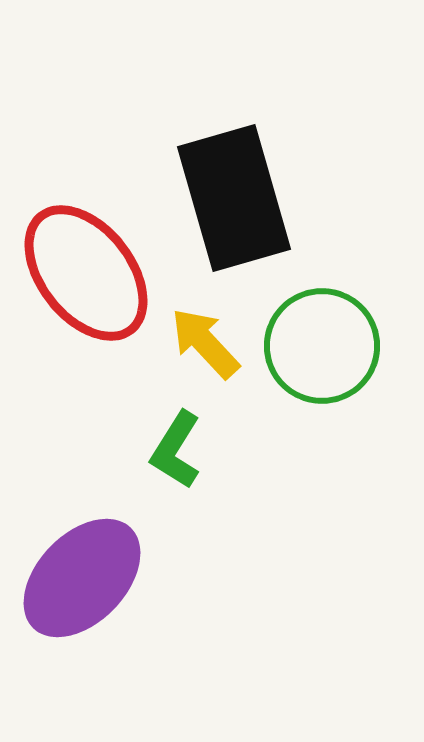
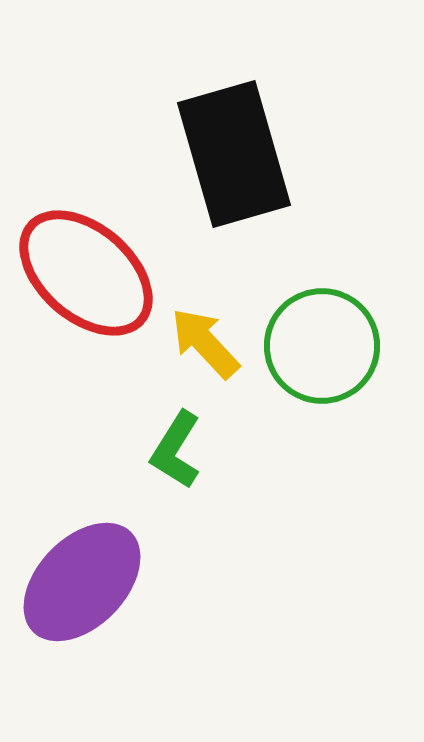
black rectangle: moved 44 px up
red ellipse: rotated 11 degrees counterclockwise
purple ellipse: moved 4 px down
